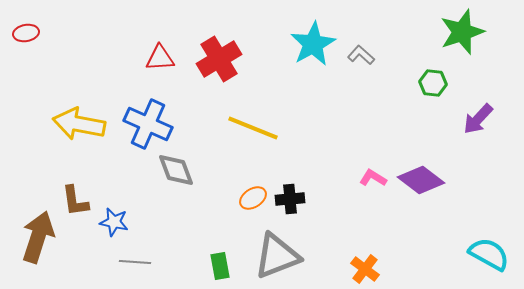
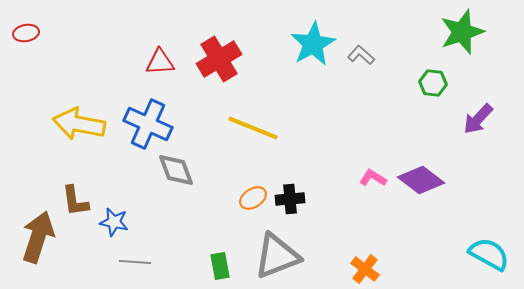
red triangle: moved 4 px down
